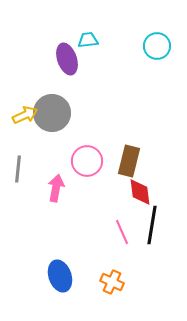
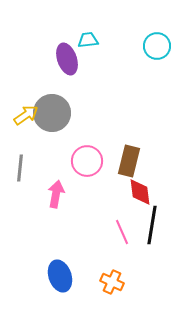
yellow arrow: moved 1 px right; rotated 10 degrees counterclockwise
gray line: moved 2 px right, 1 px up
pink arrow: moved 6 px down
